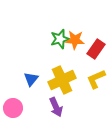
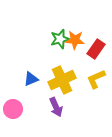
blue triangle: rotated 28 degrees clockwise
pink circle: moved 1 px down
